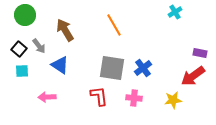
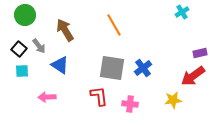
cyan cross: moved 7 px right
purple rectangle: rotated 24 degrees counterclockwise
pink cross: moved 4 px left, 6 px down
